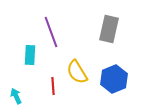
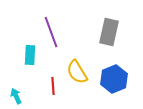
gray rectangle: moved 3 px down
